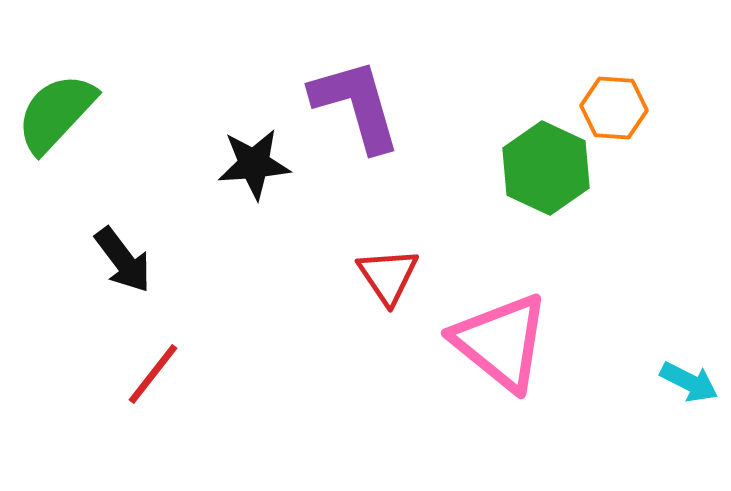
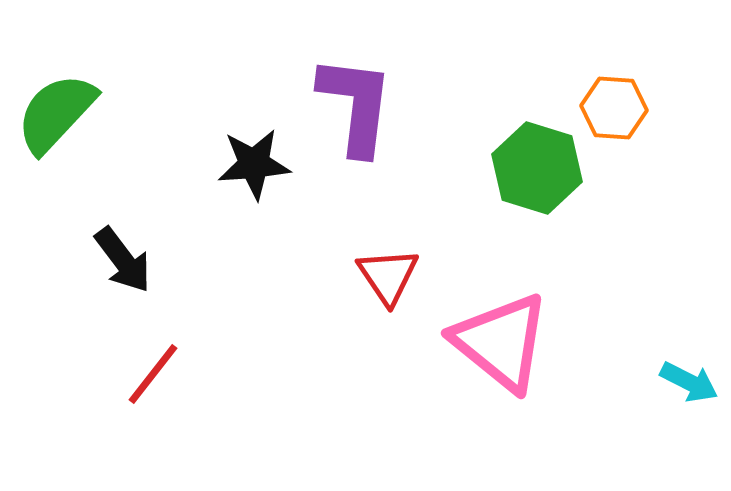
purple L-shape: rotated 23 degrees clockwise
green hexagon: moved 9 px left; rotated 8 degrees counterclockwise
